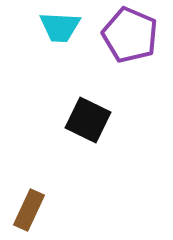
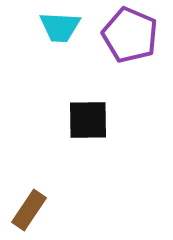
black square: rotated 27 degrees counterclockwise
brown rectangle: rotated 9 degrees clockwise
